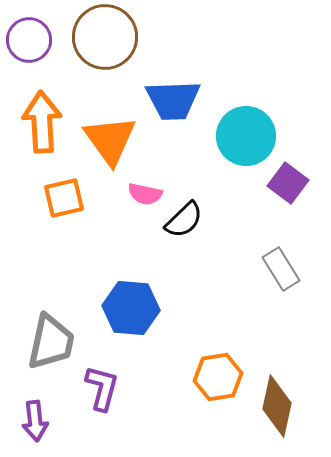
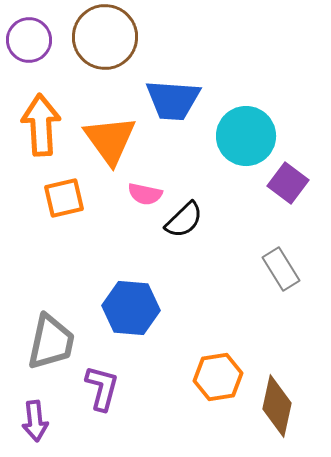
blue trapezoid: rotated 6 degrees clockwise
orange arrow: moved 1 px left, 3 px down
